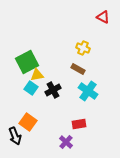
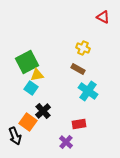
black cross: moved 10 px left, 21 px down; rotated 14 degrees counterclockwise
